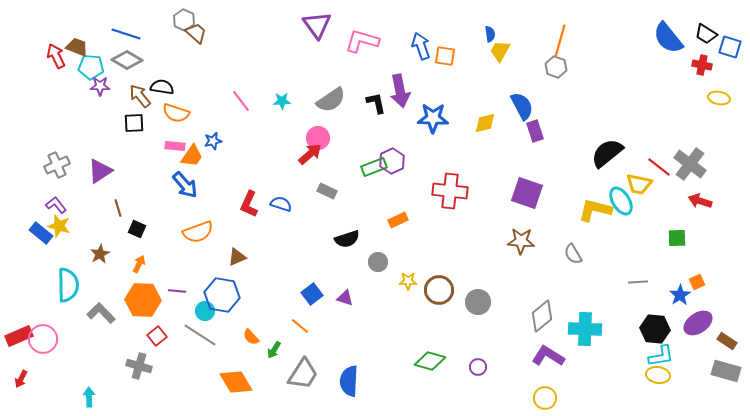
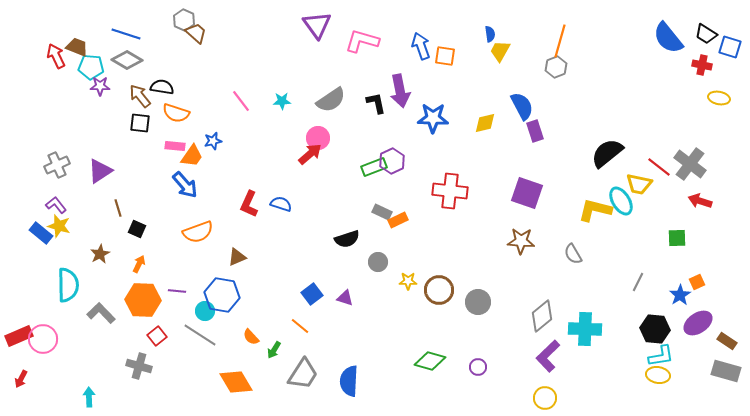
gray hexagon at (556, 67): rotated 20 degrees clockwise
black square at (134, 123): moved 6 px right; rotated 10 degrees clockwise
gray rectangle at (327, 191): moved 55 px right, 21 px down
gray line at (638, 282): rotated 60 degrees counterclockwise
purple L-shape at (548, 356): rotated 76 degrees counterclockwise
